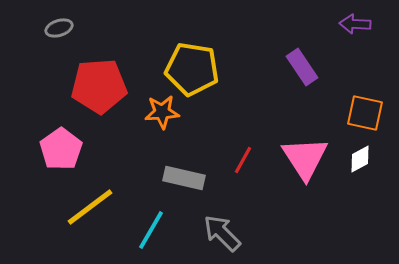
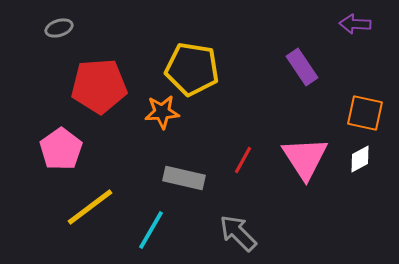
gray arrow: moved 16 px right
